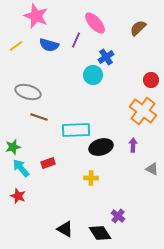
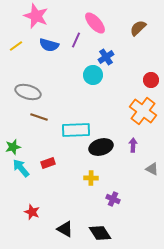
red star: moved 14 px right, 16 px down
purple cross: moved 5 px left, 17 px up; rotated 16 degrees counterclockwise
